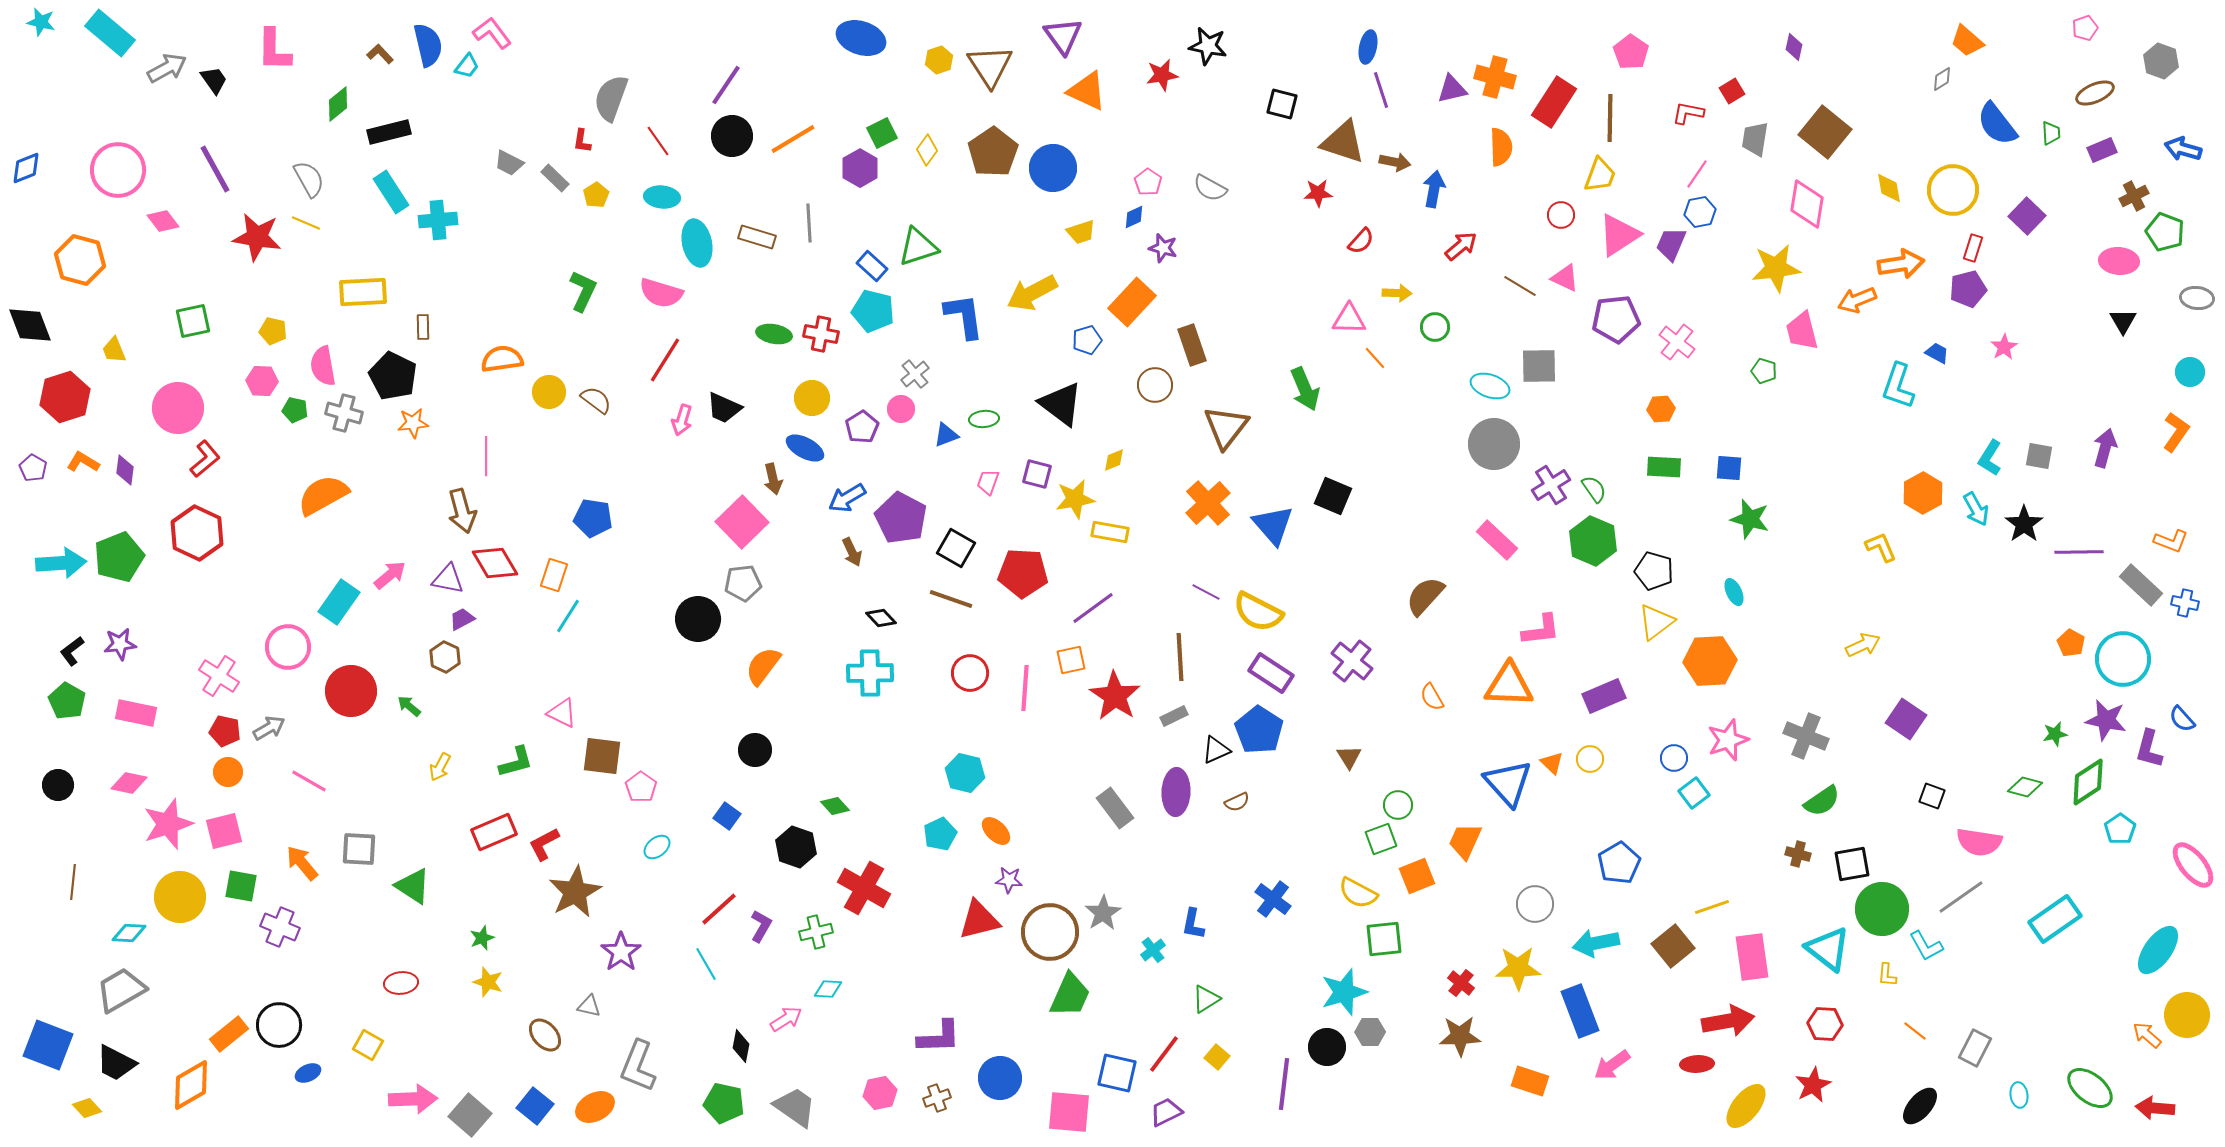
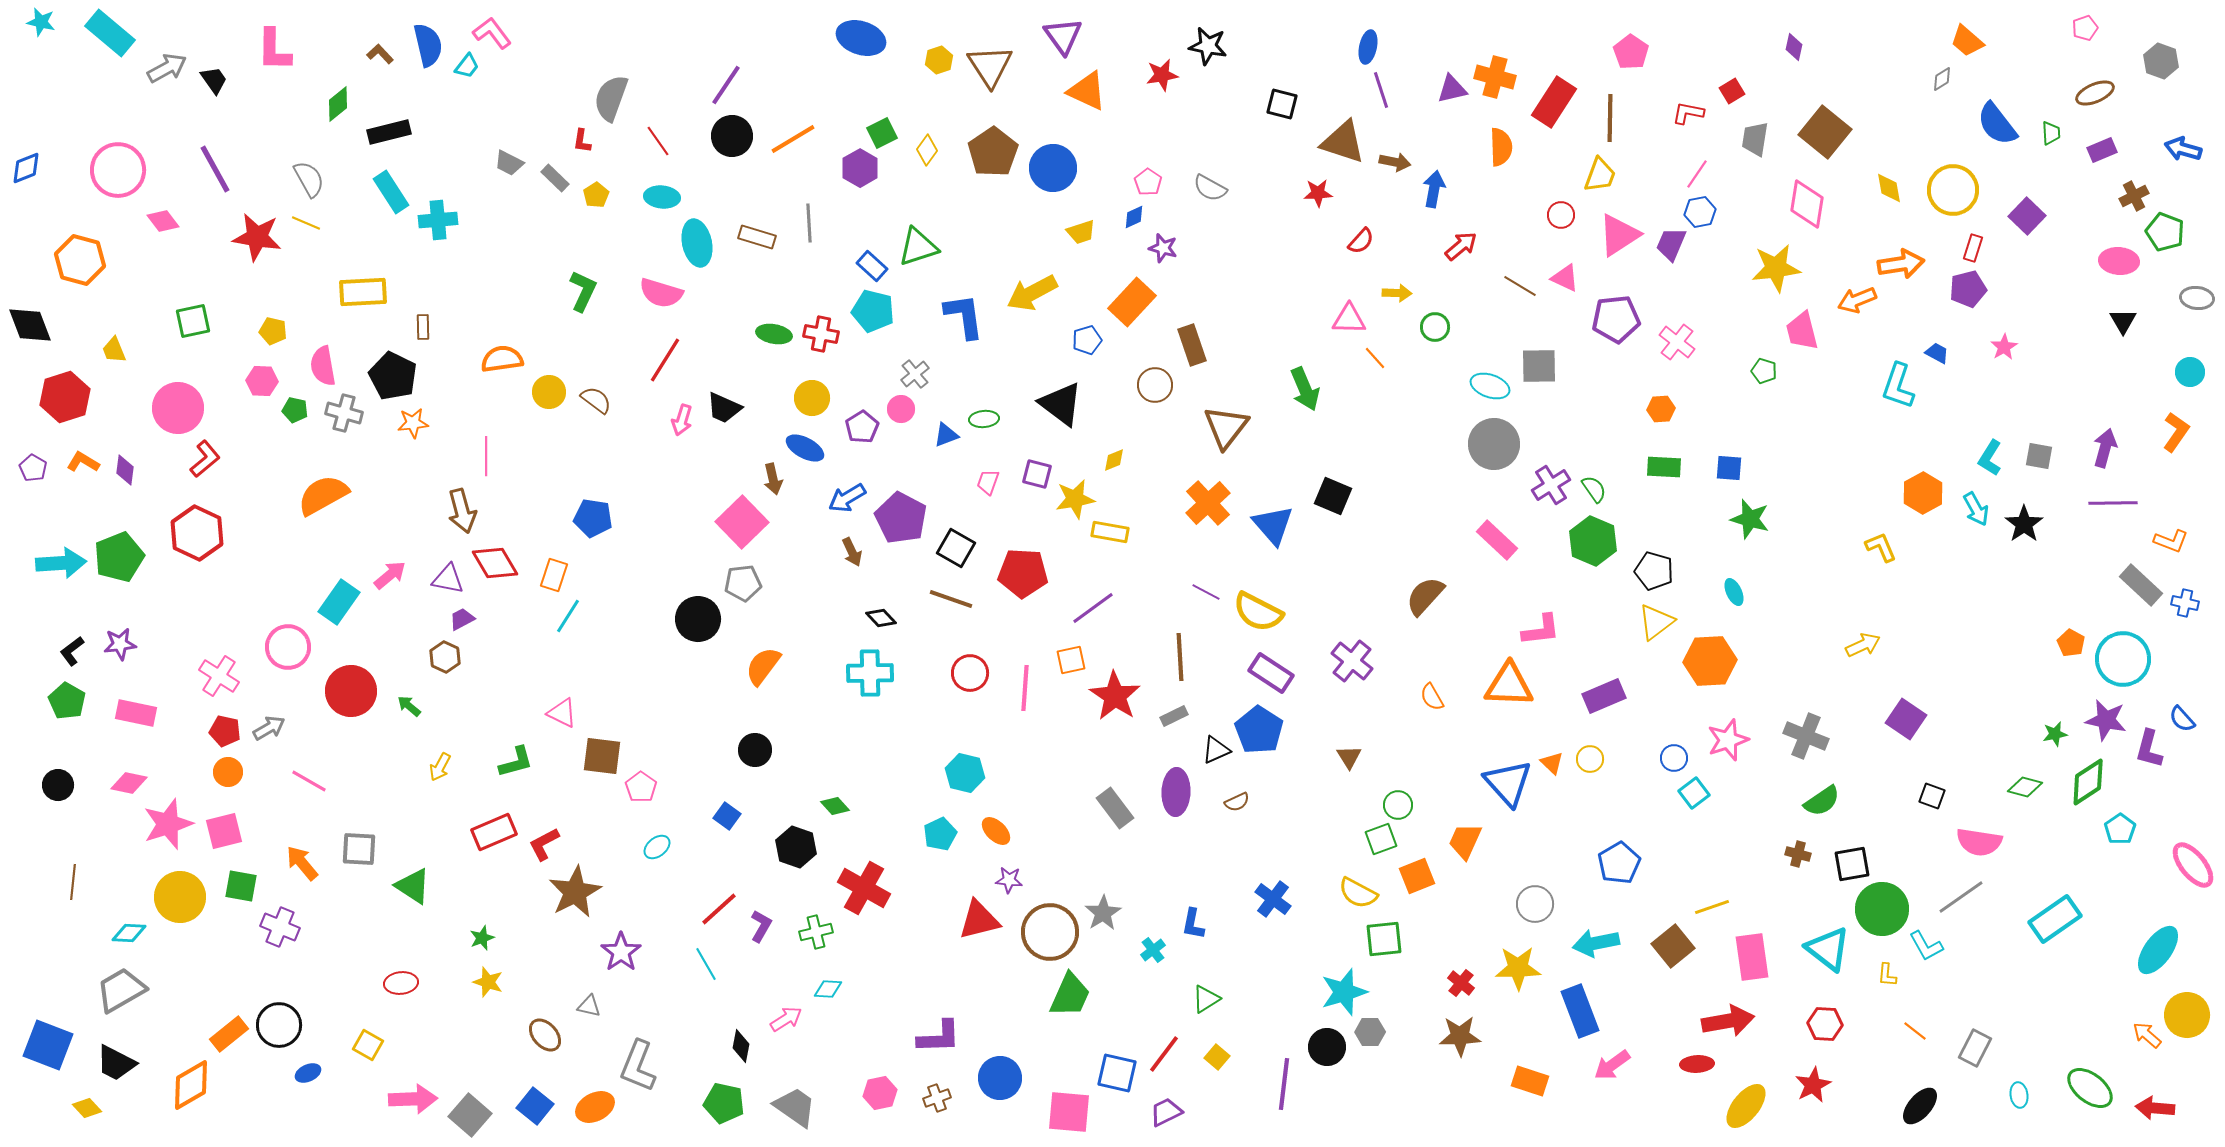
purple line at (2079, 552): moved 34 px right, 49 px up
